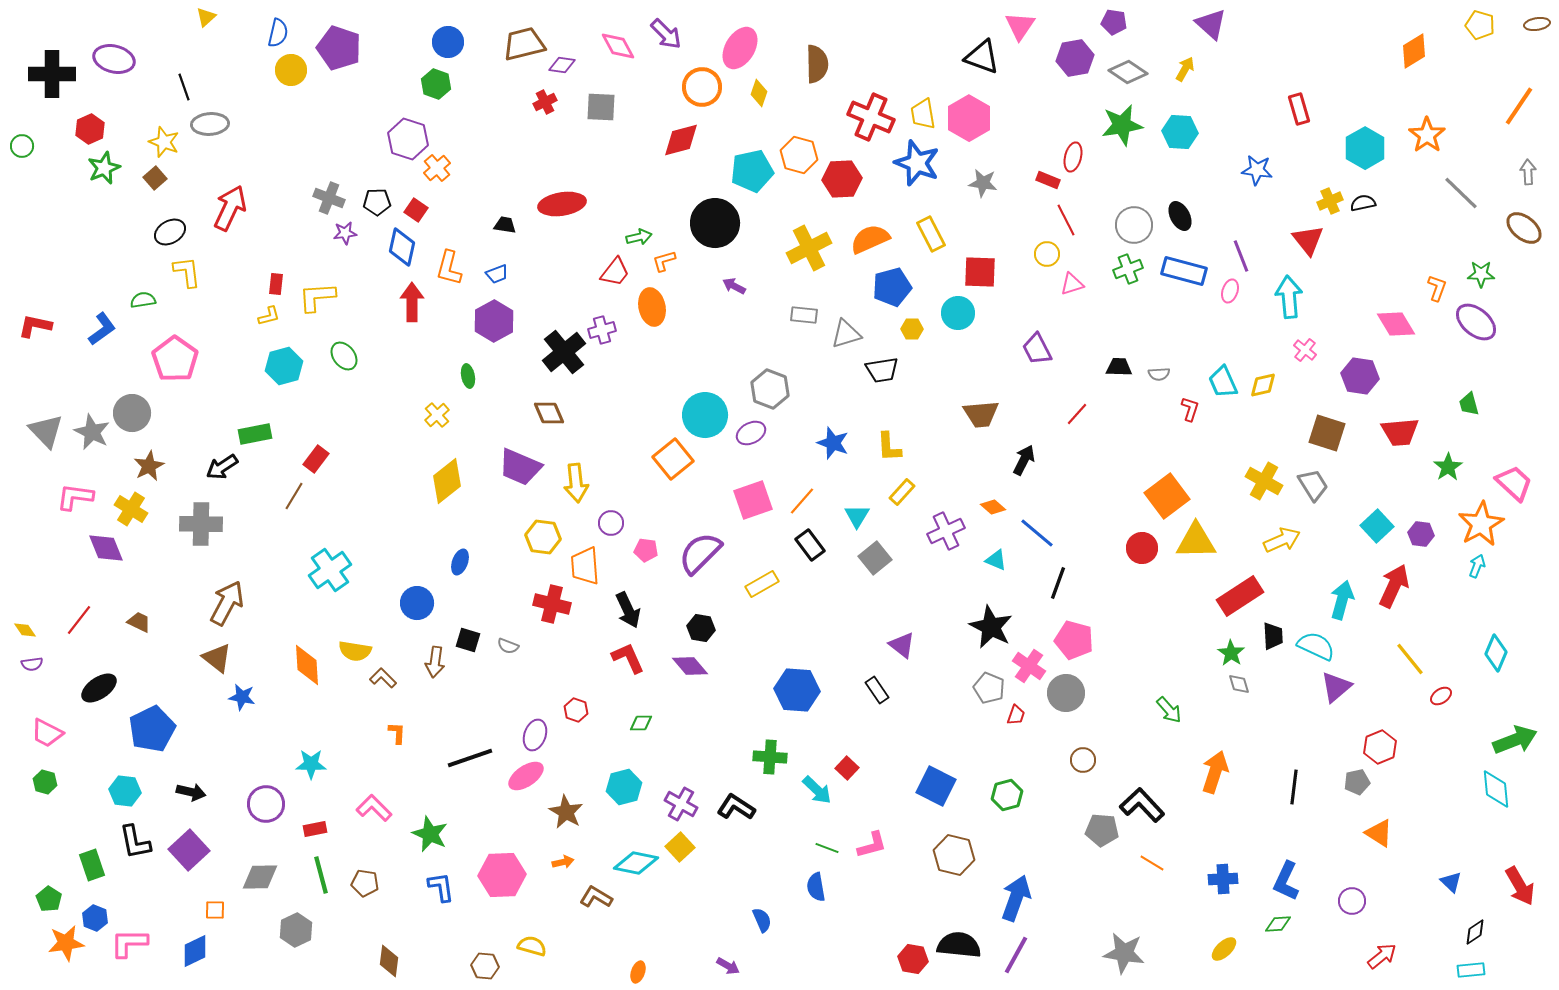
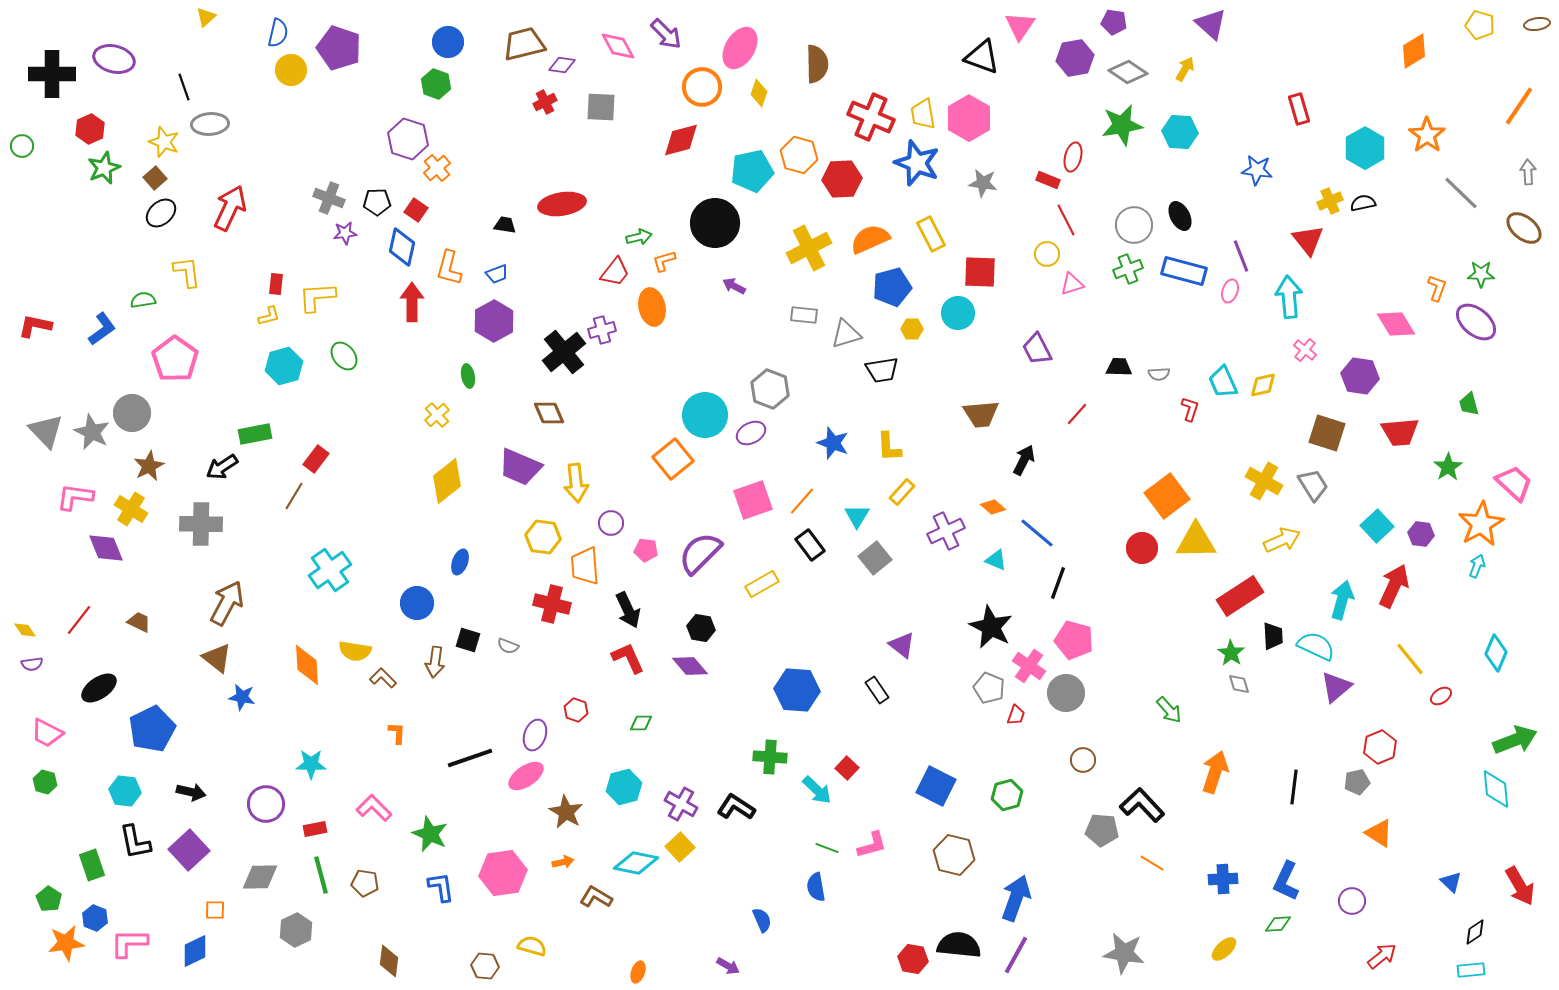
black ellipse at (170, 232): moved 9 px left, 19 px up; rotated 12 degrees counterclockwise
pink hexagon at (502, 875): moved 1 px right, 2 px up; rotated 6 degrees counterclockwise
